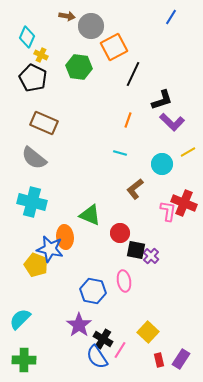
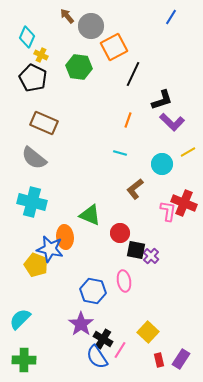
brown arrow: rotated 140 degrees counterclockwise
purple star: moved 2 px right, 1 px up
